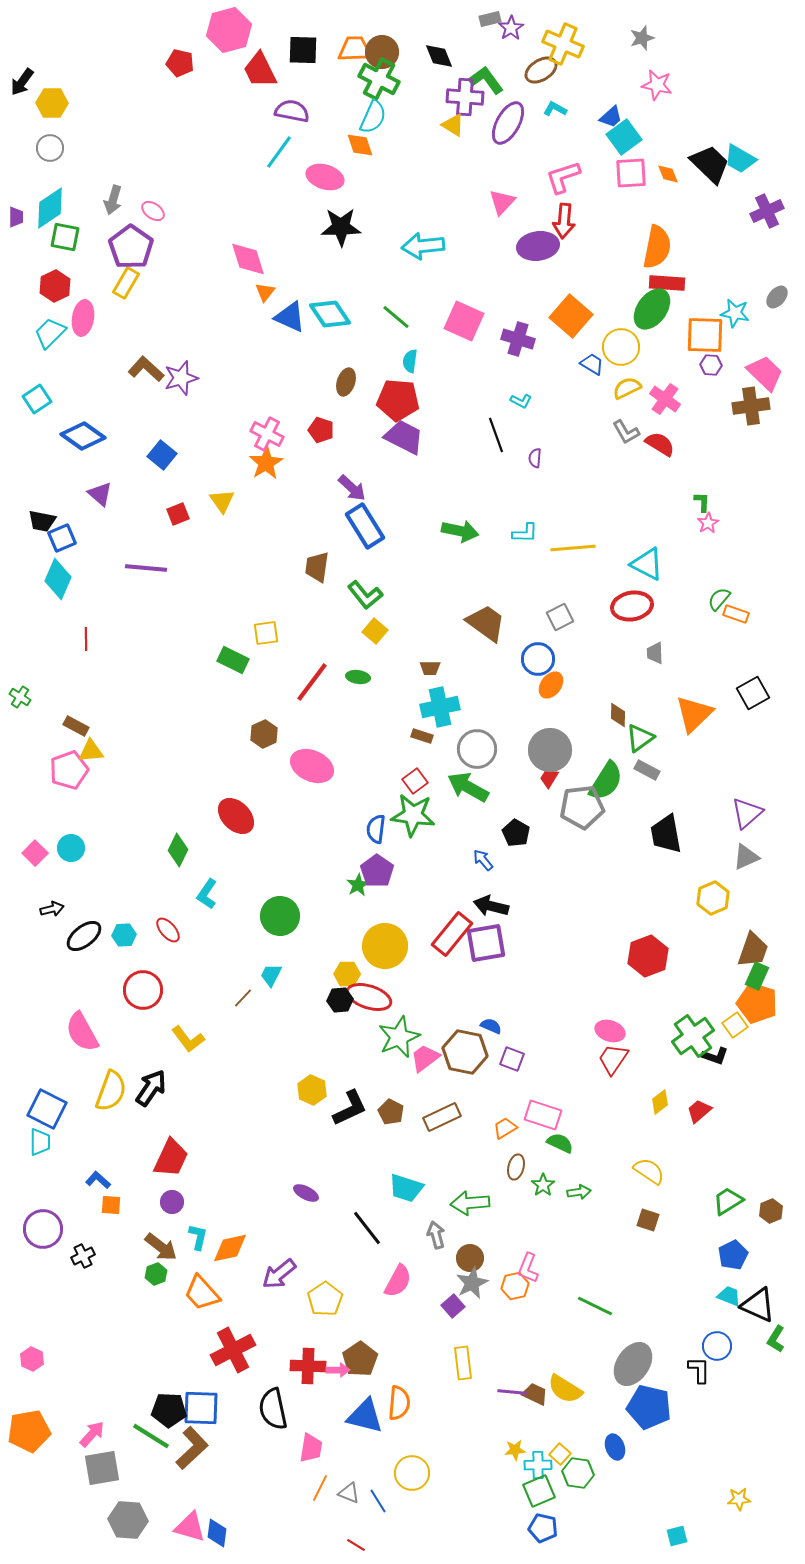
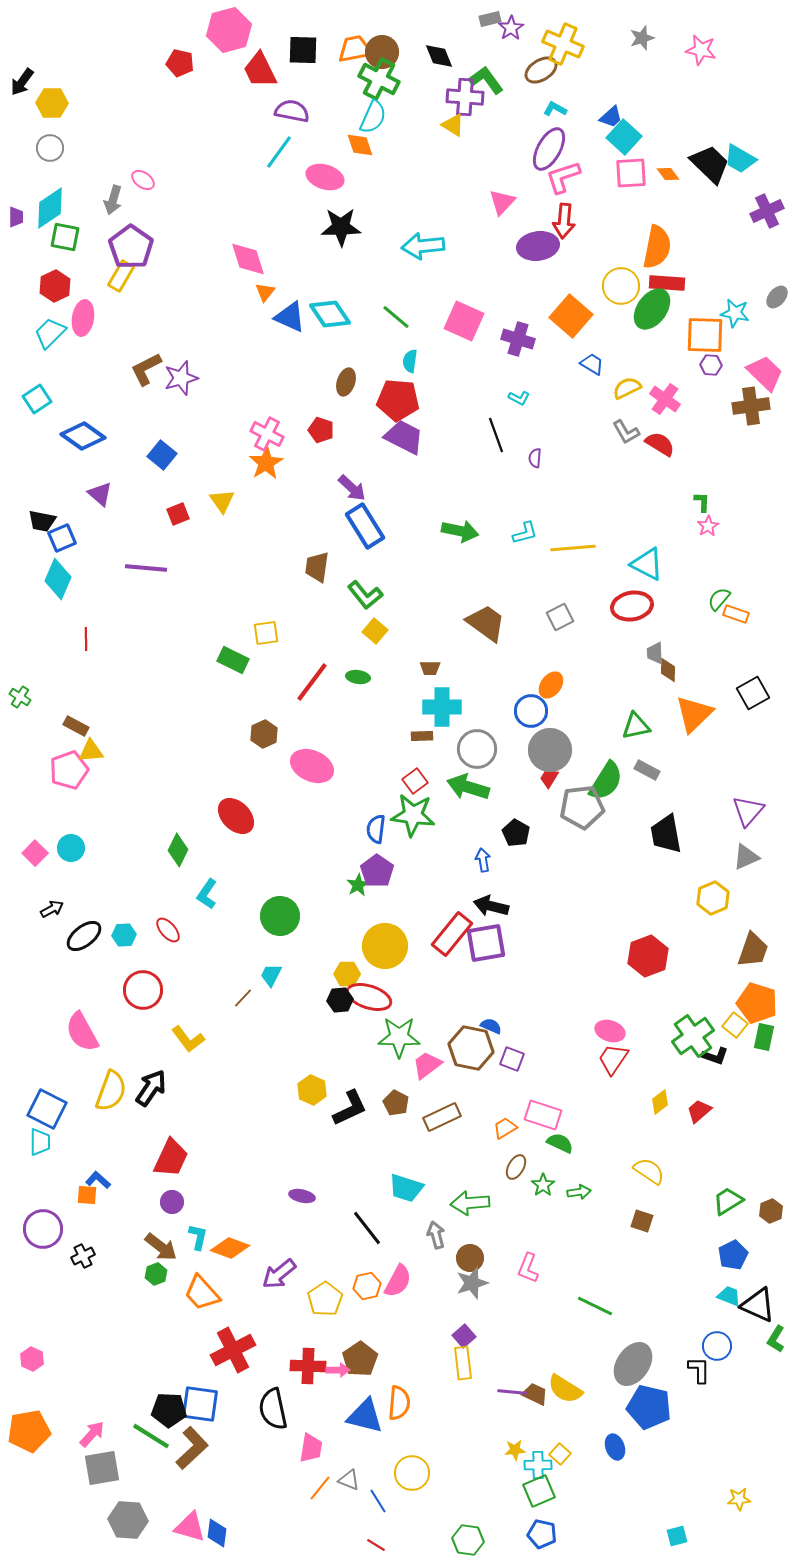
orange trapezoid at (355, 49): rotated 9 degrees counterclockwise
pink star at (657, 85): moved 44 px right, 35 px up
purple ellipse at (508, 123): moved 41 px right, 26 px down
cyan square at (624, 137): rotated 12 degrees counterclockwise
orange diamond at (668, 174): rotated 15 degrees counterclockwise
pink ellipse at (153, 211): moved 10 px left, 31 px up
yellow rectangle at (126, 283): moved 5 px left, 7 px up
yellow circle at (621, 347): moved 61 px up
brown L-shape at (146, 369): rotated 69 degrees counterclockwise
cyan L-shape at (521, 401): moved 2 px left, 3 px up
pink star at (708, 523): moved 3 px down
cyan L-shape at (525, 533): rotated 16 degrees counterclockwise
blue circle at (538, 659): moved 7 px left, 52 px down
cyan cross at (440, 707): moved 2 px right; rotated 12 degrees clockwise
brown diamond at (618, 715): moved 50 px right, 45 px up
brown rectangle at (422, 736): rotated 20 degrees counterclockwise
green triangle at (640, 738): moved 4 px left, 12 px up; rotated 24 degrees clockwise
green arrow at (468, 787): rotated 12 degrees counterclockwise
purple triangle at (747, 813): moved 1 px right, 2 px up; rotated 8 degrees counterclockwise
blue arrow at (483, 860): rotated 30 degrees clockwise
black arrow at (52, 909): rotated 15 degrees counterclockwise
green rectangle at (757, 976): moved 7 px right, 61 px down; rotated 12 degrees counterclockwise
yellow square at (735, 1025): rotated 15 degrees counterclockwise
green star at (399, 1037): rotated 24 degrees clockwise
brown hexagon at (465, 1052): moved 6 px right, 4 px up
pink trapezoid at (425, 1058): moved 2 px right, 7 px down
brown pentagon at (391, 1112): moved 5 px right, 9 px up
brown ellipse at (516, 1167): rotated 15 degrees clockwise
purple ellipse at (306, 1193): moved 4 px left, 3 px down; rotated 15 degrees counterclockwise
orange square at (111, 1205): moved 24 px left, 10 px up
brown square at (648, 1220): moved 6 px left, 1 px down
orange diamond at (230, 1248): rotated 33 degrees clockwise
gray star at (472, 1283): rotated 8 degrees clockwise
orange hexagon at (515, 1286): moved 148 px left
purple square at (453, 1306): moved 11 px right, 30 px down
blue square at (201, 1408): moved 1 px left, 4 px up; rotated 6 degrees clockwise
green hexagon at (578, 1473): moved 110 px left, 67 px down
orange line at (320, 1488): rotated 12 degrees clockwise
gray triangle at (349, 1493): moved 13 px up
blue pentagon at (543, 1528): moved 1 px left, 6 px down
red line at (356, 1545): moved 20 px right
